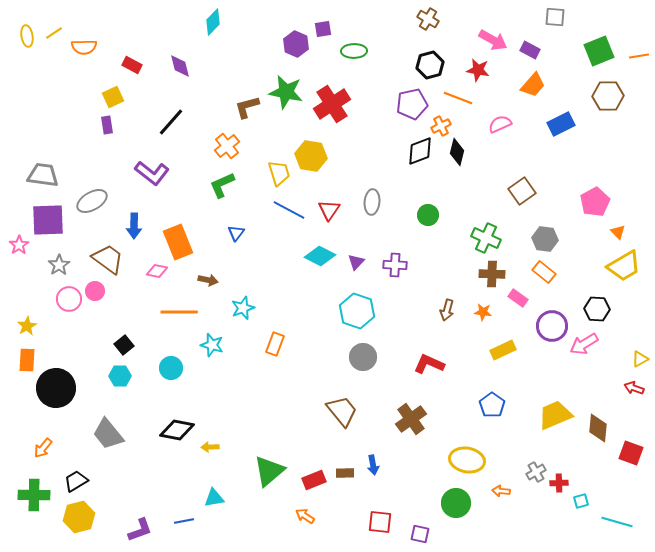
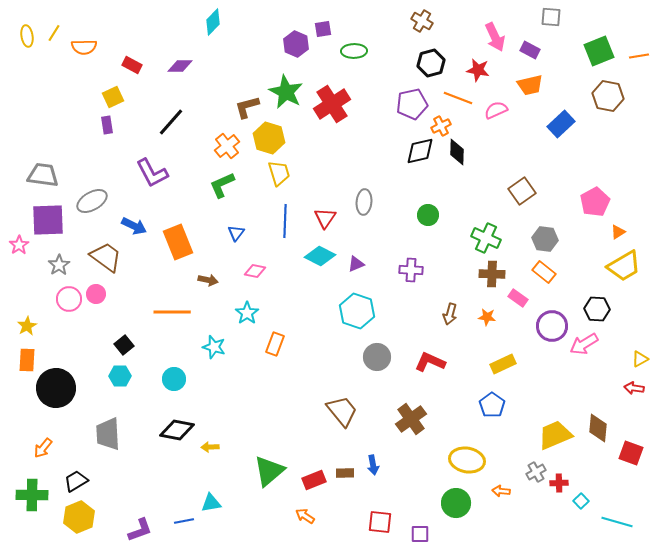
gray square at (555, 17): moved 4 px left
brown cross at (428, 19): moved 6 px left, 2 px down
yellow line at (54, 33): rotated 24 degrees counterclockwise
pink arrow at (493, 40): moved 2 px right, 3 px up; rotated 36 degrees clockwise
black hexagon at (430, 65): moved 1 px right, 2 px up
purple diamond at (180, 66): rotated 75 degrees counterclockwise
orange trapezoid at (533, 85): moved 3 px left; rotated 36 degrees clockwise
green star at (286, 92): rotated 16 degrees clockwise
brown hexagon at (608, 96): rotated 12 degrees clockwise
pink semicircle at (500, 124): moved 4 px left, 14 px up
blue rectangle at (561, 124): rotated 16 degrees counterclockwise
black diamond at (420, 151): rotated 8 degrees clockwise
black diamond at (457, 152): rotated 12 degrees counterclockwise
yellow hexagon at (311, 156): moved 42 px left, 18 px up; rotated 8 degrees clockwise
purple L-shape at (152, 173): rotated 24 degrees clockwise
gray ellipse at (372, 202): moved 8 px left
blue line at (289, 210): moved 4 px left, 11 px down; rotated 64 degrees clockwise
red triangle at (329, 210): moved 4 px left, 8 px down
blue arrow at (134, 226): rotated 65 degrees counterclockwise
orange triangle at (618, 232): rotated 42 degrees clockwise
brown trapezoid at (108, 259): moved 2 px left, 2 px up
purple triangle at (356, 262): moved 2 px down; rotated 24 degrees clockwise
purple cross at (395, 265): moved 16 px right, 5 px down
pink diamond at (157, 271): moved 98 px right
pink circle at (95, 291): moved 1 px right, 3 px down
cyan star at (243, 308): moved 4 px right, 5 px down; rotated 15 degrees counterclockwise
brown arrow at (447, 310): moved 3 px right, 4 px down
orange line at (179, 312): moved 7 px left
orange star at (483, 312): moved 4 px right, 5 px down
cyan star at (212, 345): moved 2 px right, 2 px down
yellow rectangle at (503, 350): moved 14 px down
gray circle at (363, 357): moved 14 px right
red L-shape at (429, 364): moved 1 px right, 2 px up
cyan circle at (171, 368): moved 3 px right, 11 px down
red arrow at (634, 388): rotated 12 degrees counterclockwise
yellow trapezoid at (555, 415): moved 20 px down
gray trapezoid at (108, 434): rotated 36 degrees clockwise
green cross at (34, 495): moved 2 px left
cyan triangle at (214, 498): moved 3 px left, 5 px down
cyan square at (581, 501): rotated 28 degrees counterclockwise
yellow hexagon at (79, 517): rotated 8 degrees counterclockwise
purple square at (420, 534): rotated 12 degrees counterclockwise
